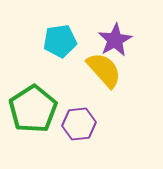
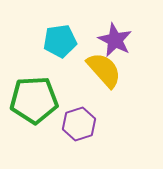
purple star: rotated 16 degrees counterclockwise
green pentagon: moved 1 px right, 9 px up; rotated 30 degrees clockwise
purple hexagon: rotated 12 degrees counterclockwise
